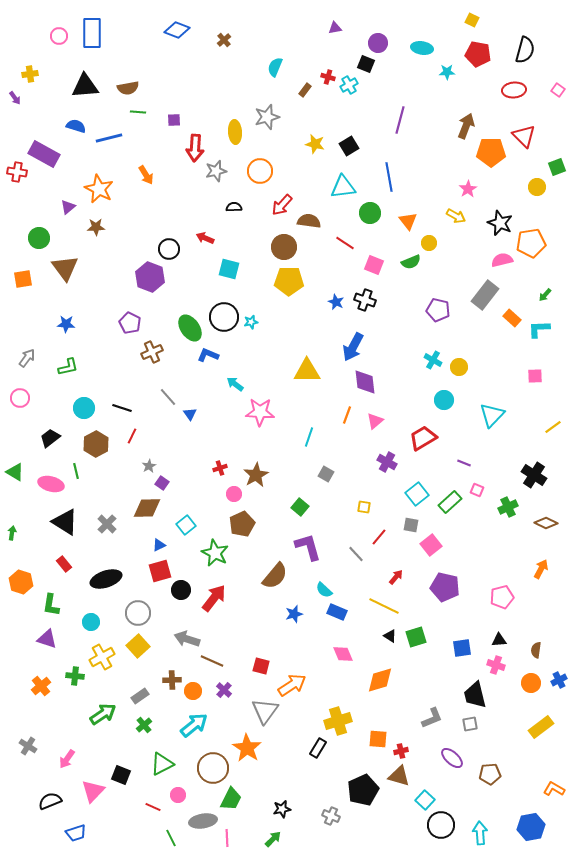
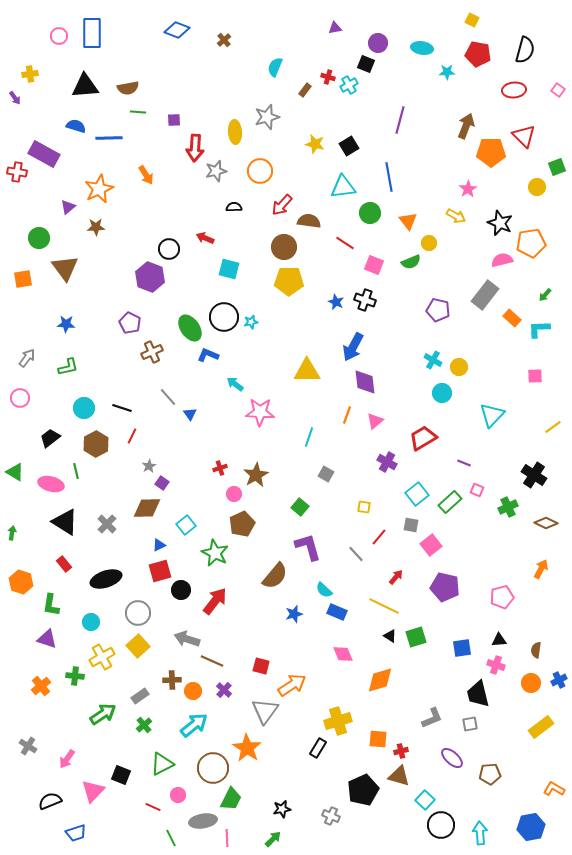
blue line at (109, 138): rotated 12 degrees clockwise
orange star at (99, 189): rotated 20 degrees clockwise
cyan circle at (444, 400): moved 2 px left, 7 px up
red arrow at (214, 598): moved 1 px right, 3 px down
black trapezoid at (475, 695): moved 3 px right, 1 px up
